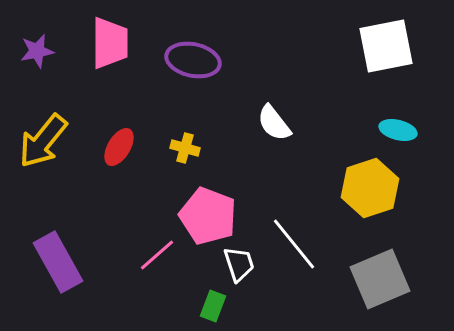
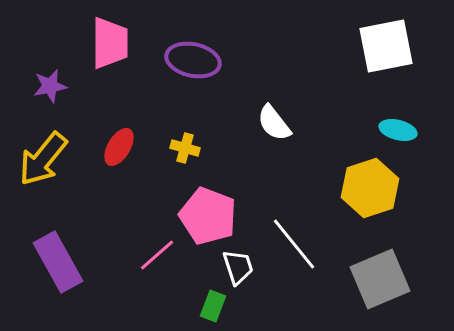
purple star: moved 13 px right, 35 px down
yellow arrow: moved 18 px down
white trapezoid: moved 1 px left, 3 px down
